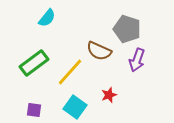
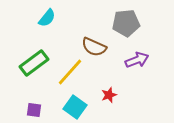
gray pentagon: moved 1 px left, 6 px up; rotated 24 degrees counterclockwise
brown semicircle: moved 5 px left, 4 px up
purple arrow: rotated 130 degrees counterclockwise
